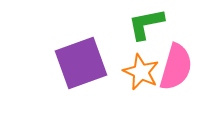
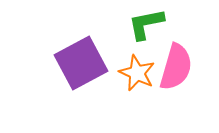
purple square: rotated 8 degrees counterclockwise
orange star: moved 4 px left, 1 px down
